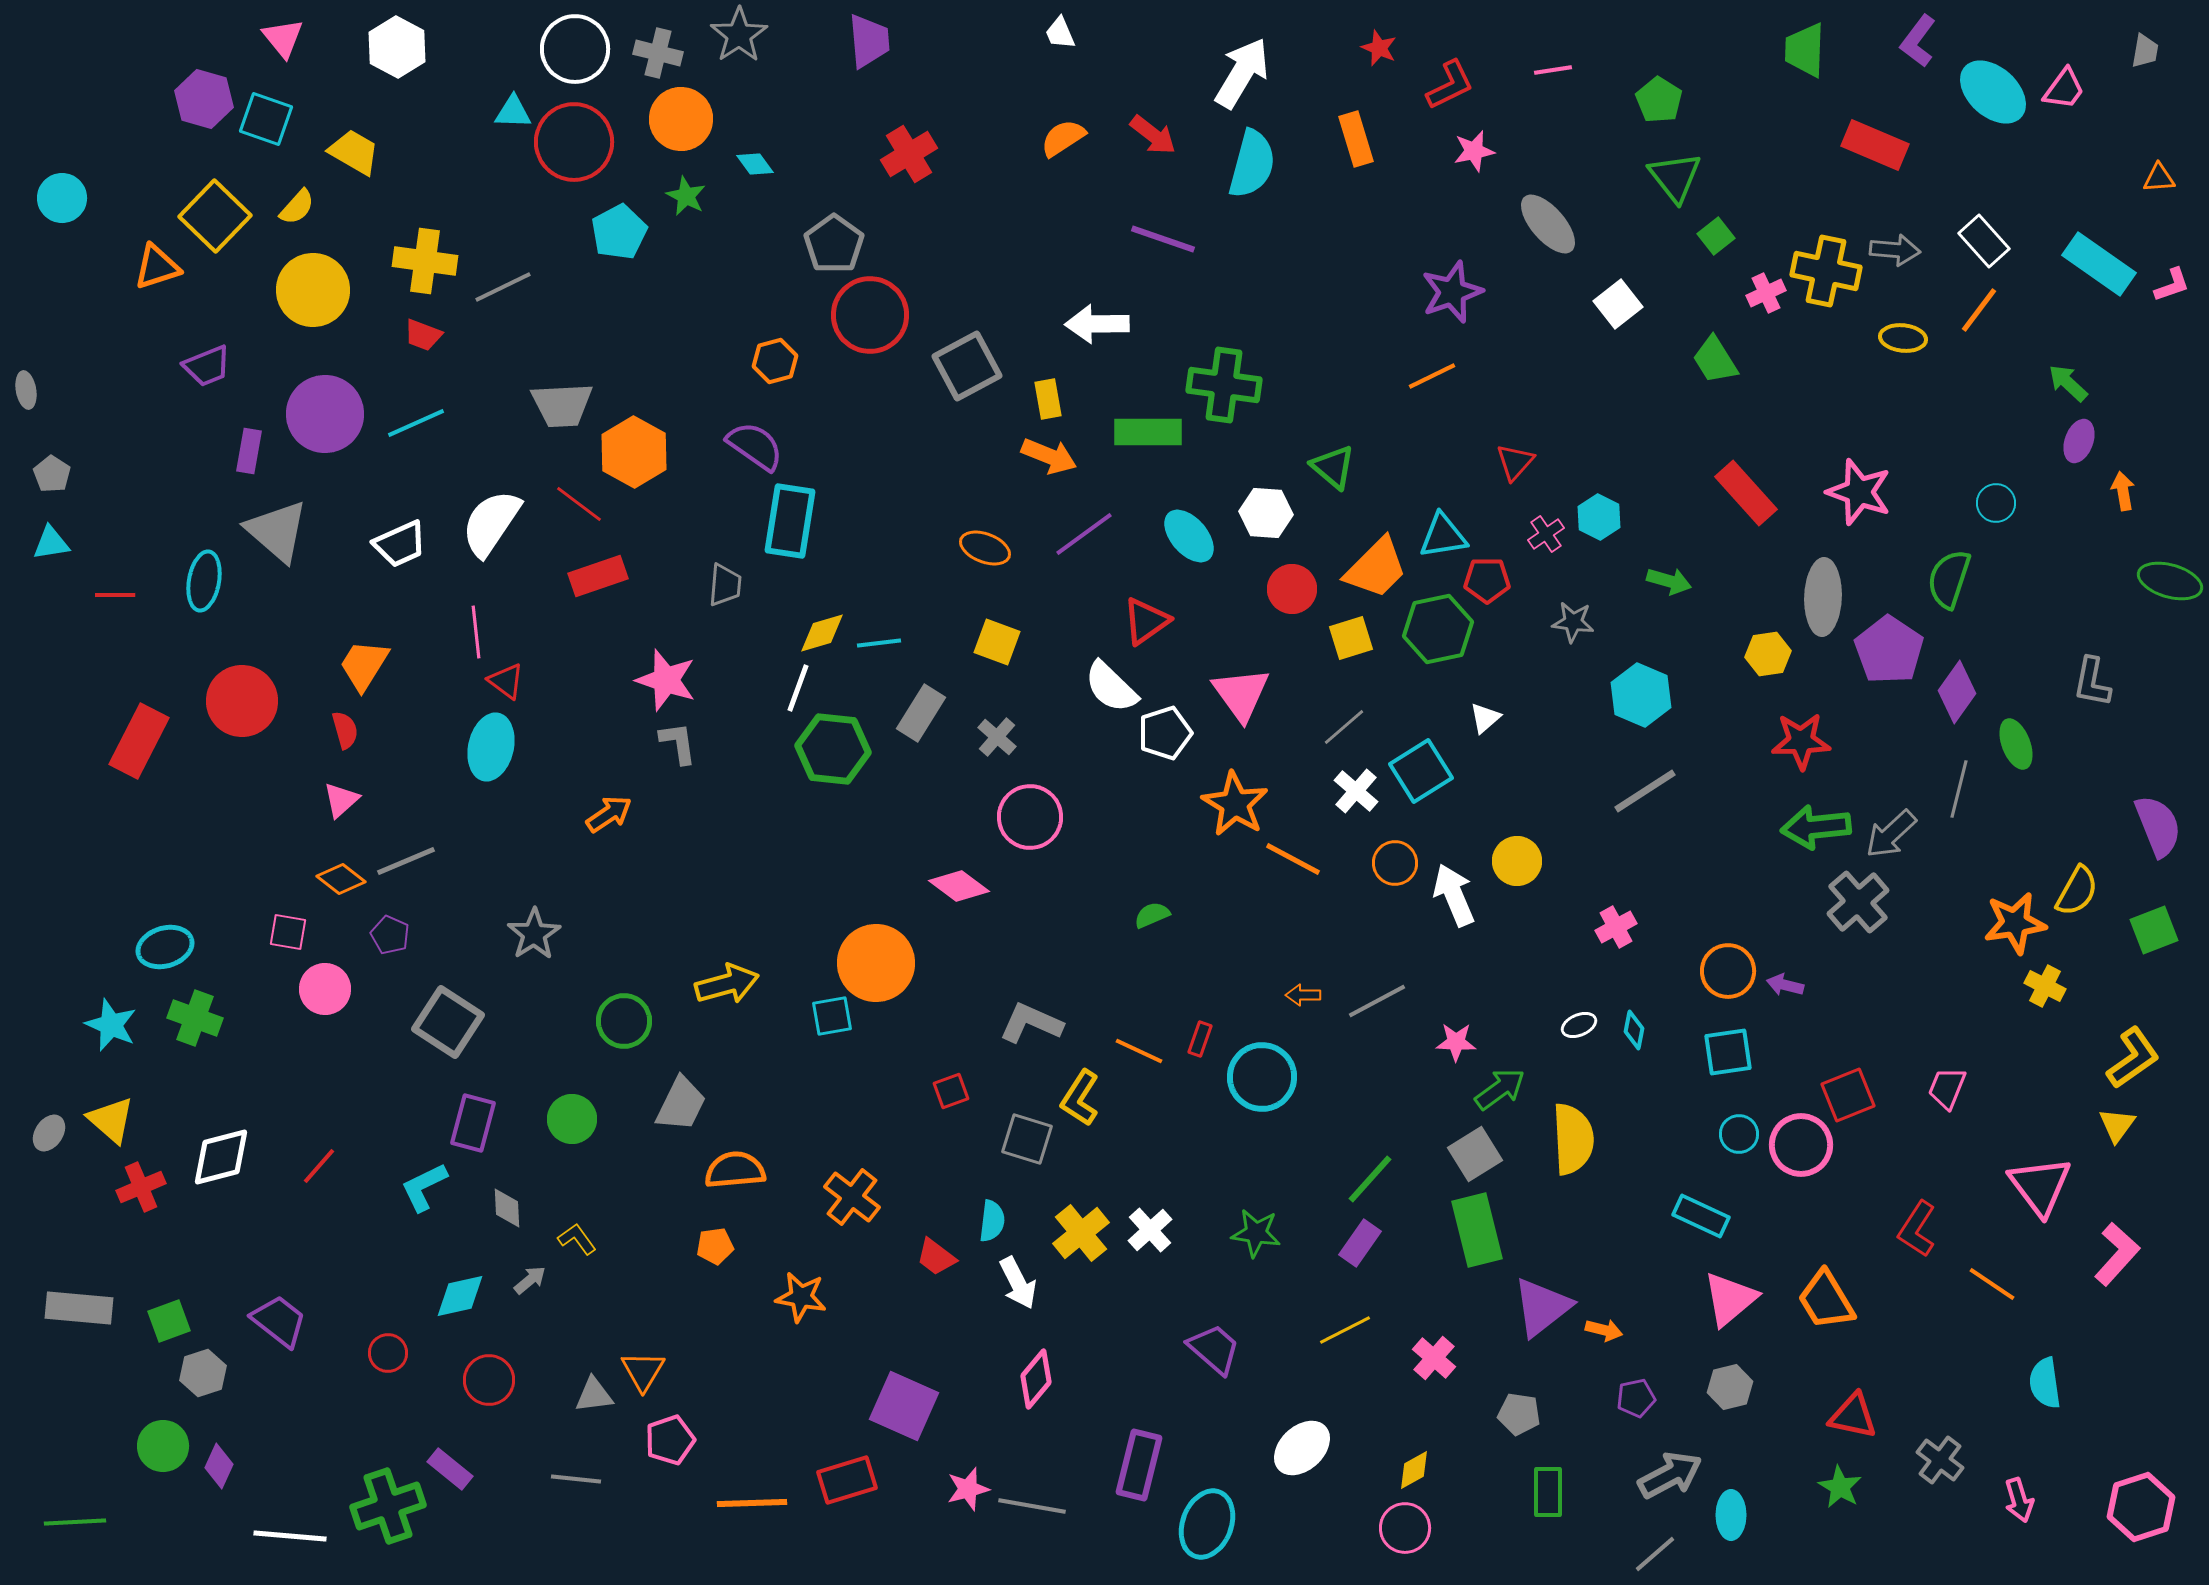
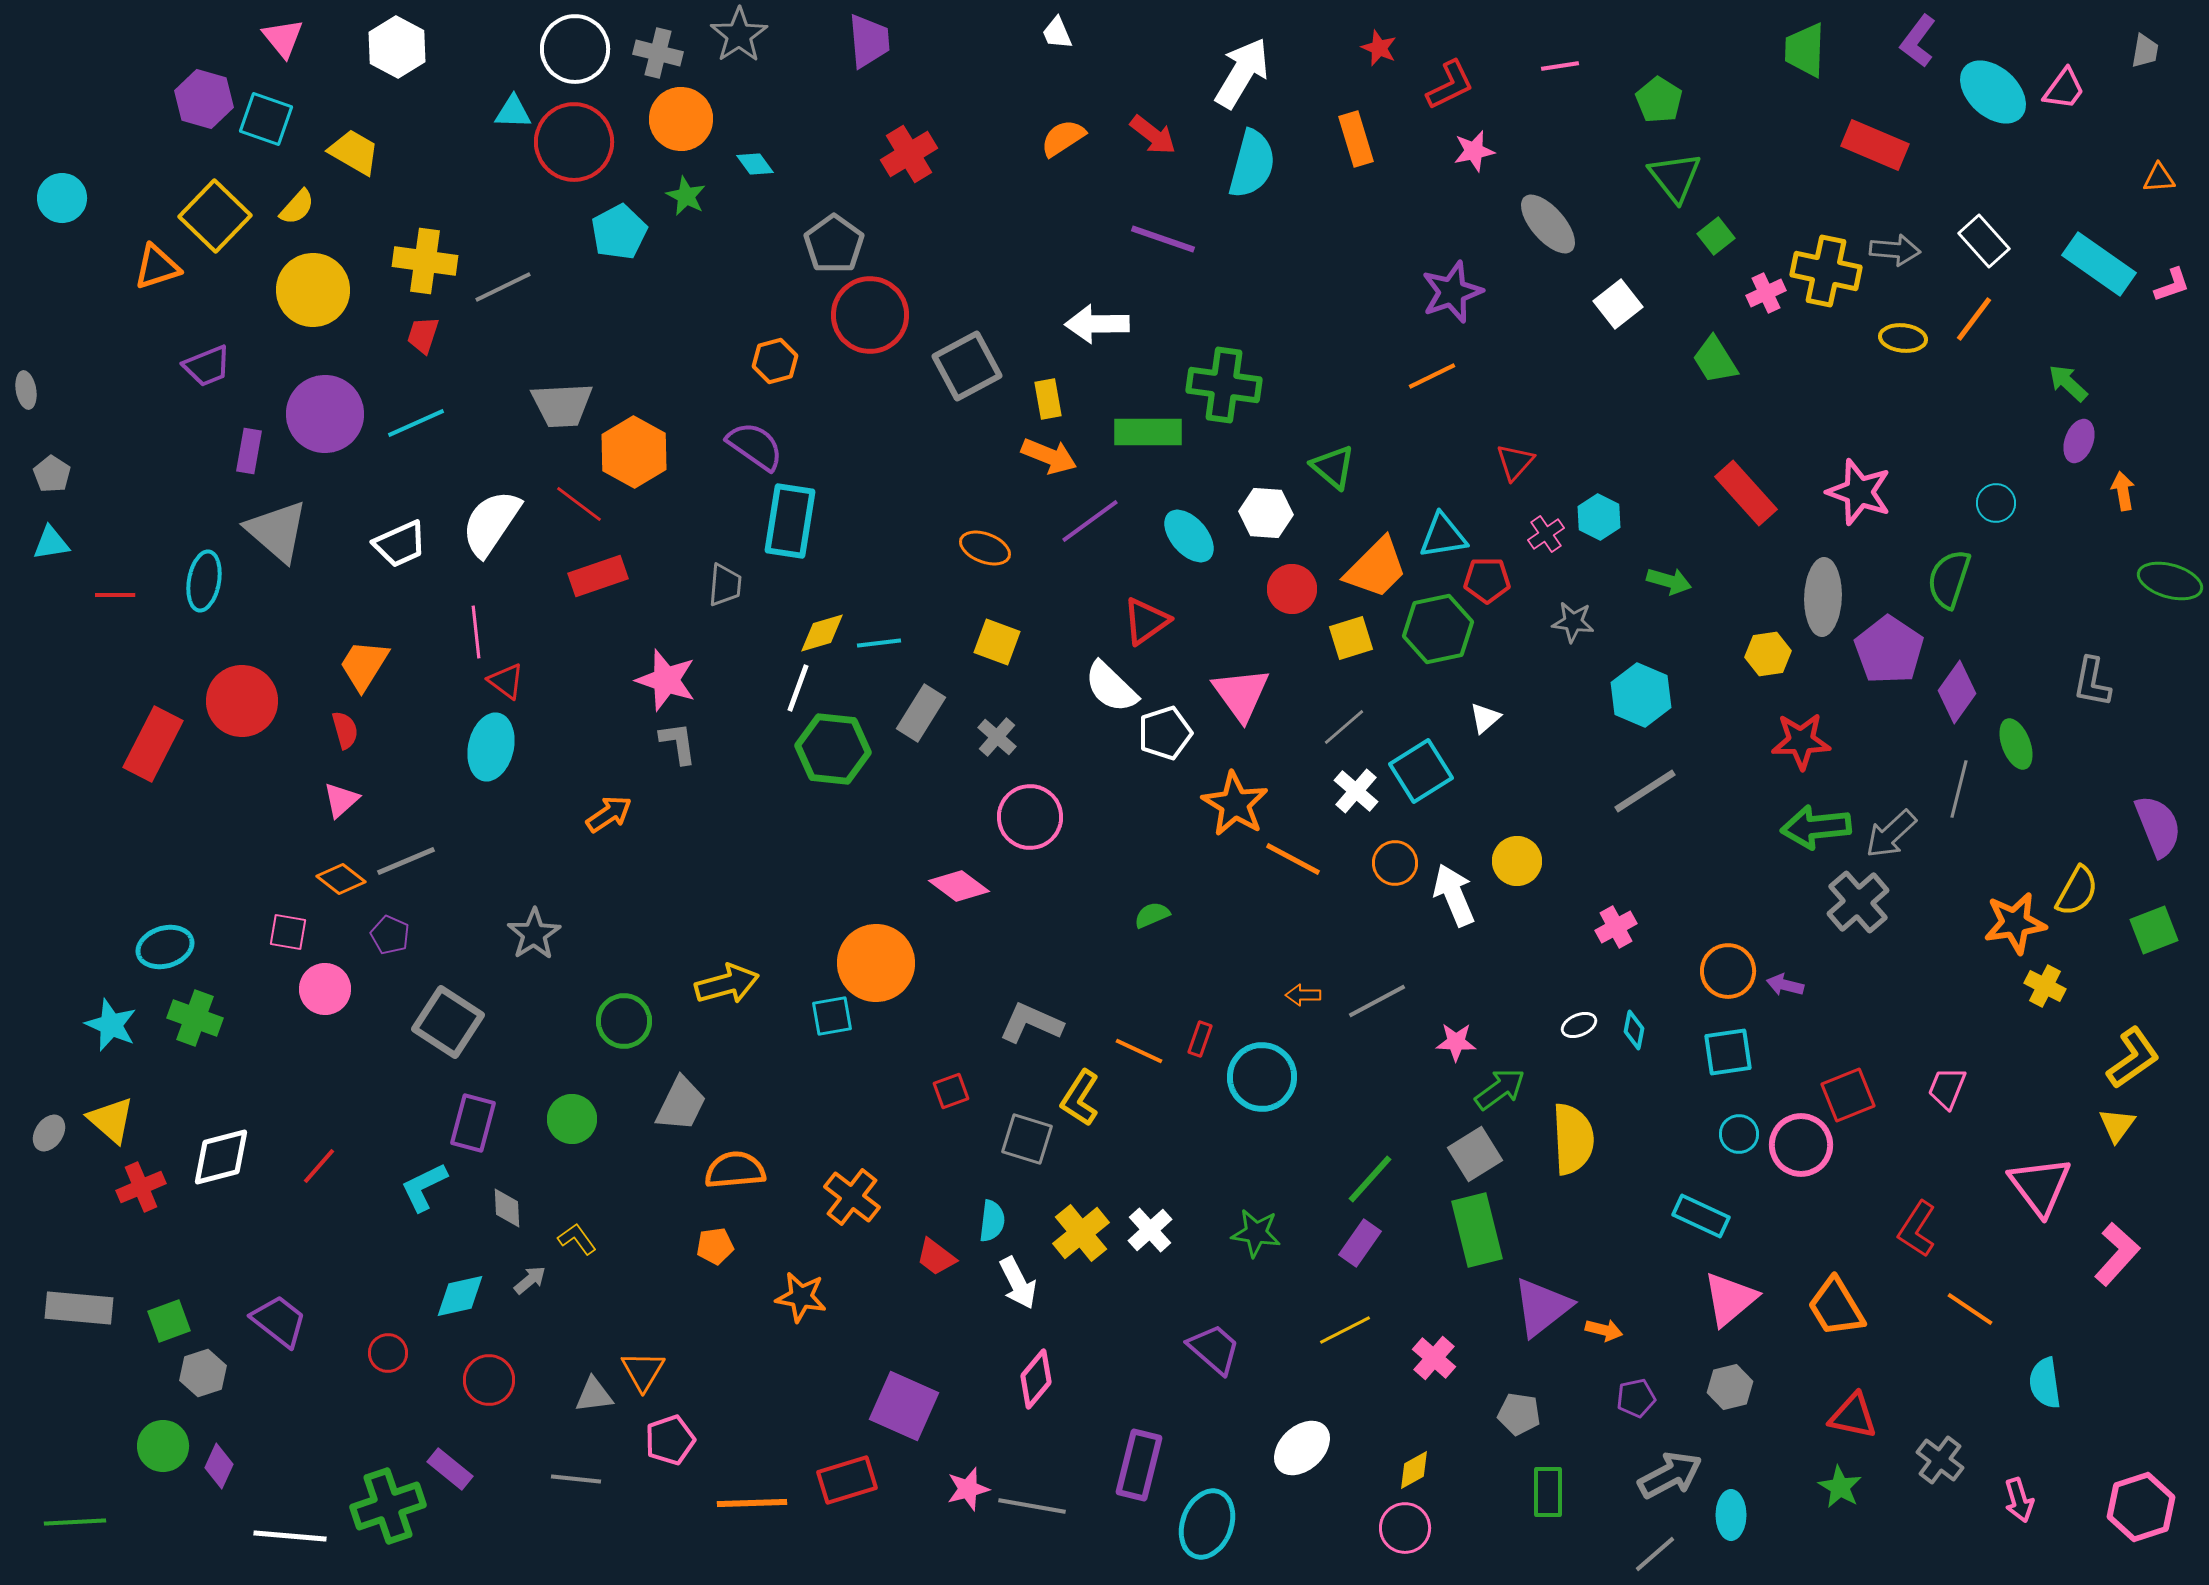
white trapezoid at (1060, 33): moved 3 px left
pink line at (1553, 70): moved 7 px right, 4 px up
orange line at (1979, 310): moved 5 px left, 9 px down
red trapezoid at (423, 335): rotated 87 degrees clockwise
purple line at (1084, 534): moved 6 px right, 13 px up
red rectangle at (139, 741): moved 14 px right, 3 px down
orange line at (1992, 1284): moved 22 px left, 25 px down
orange trapezoid at (1826, 1300): moved 10 px right, 7 px down
